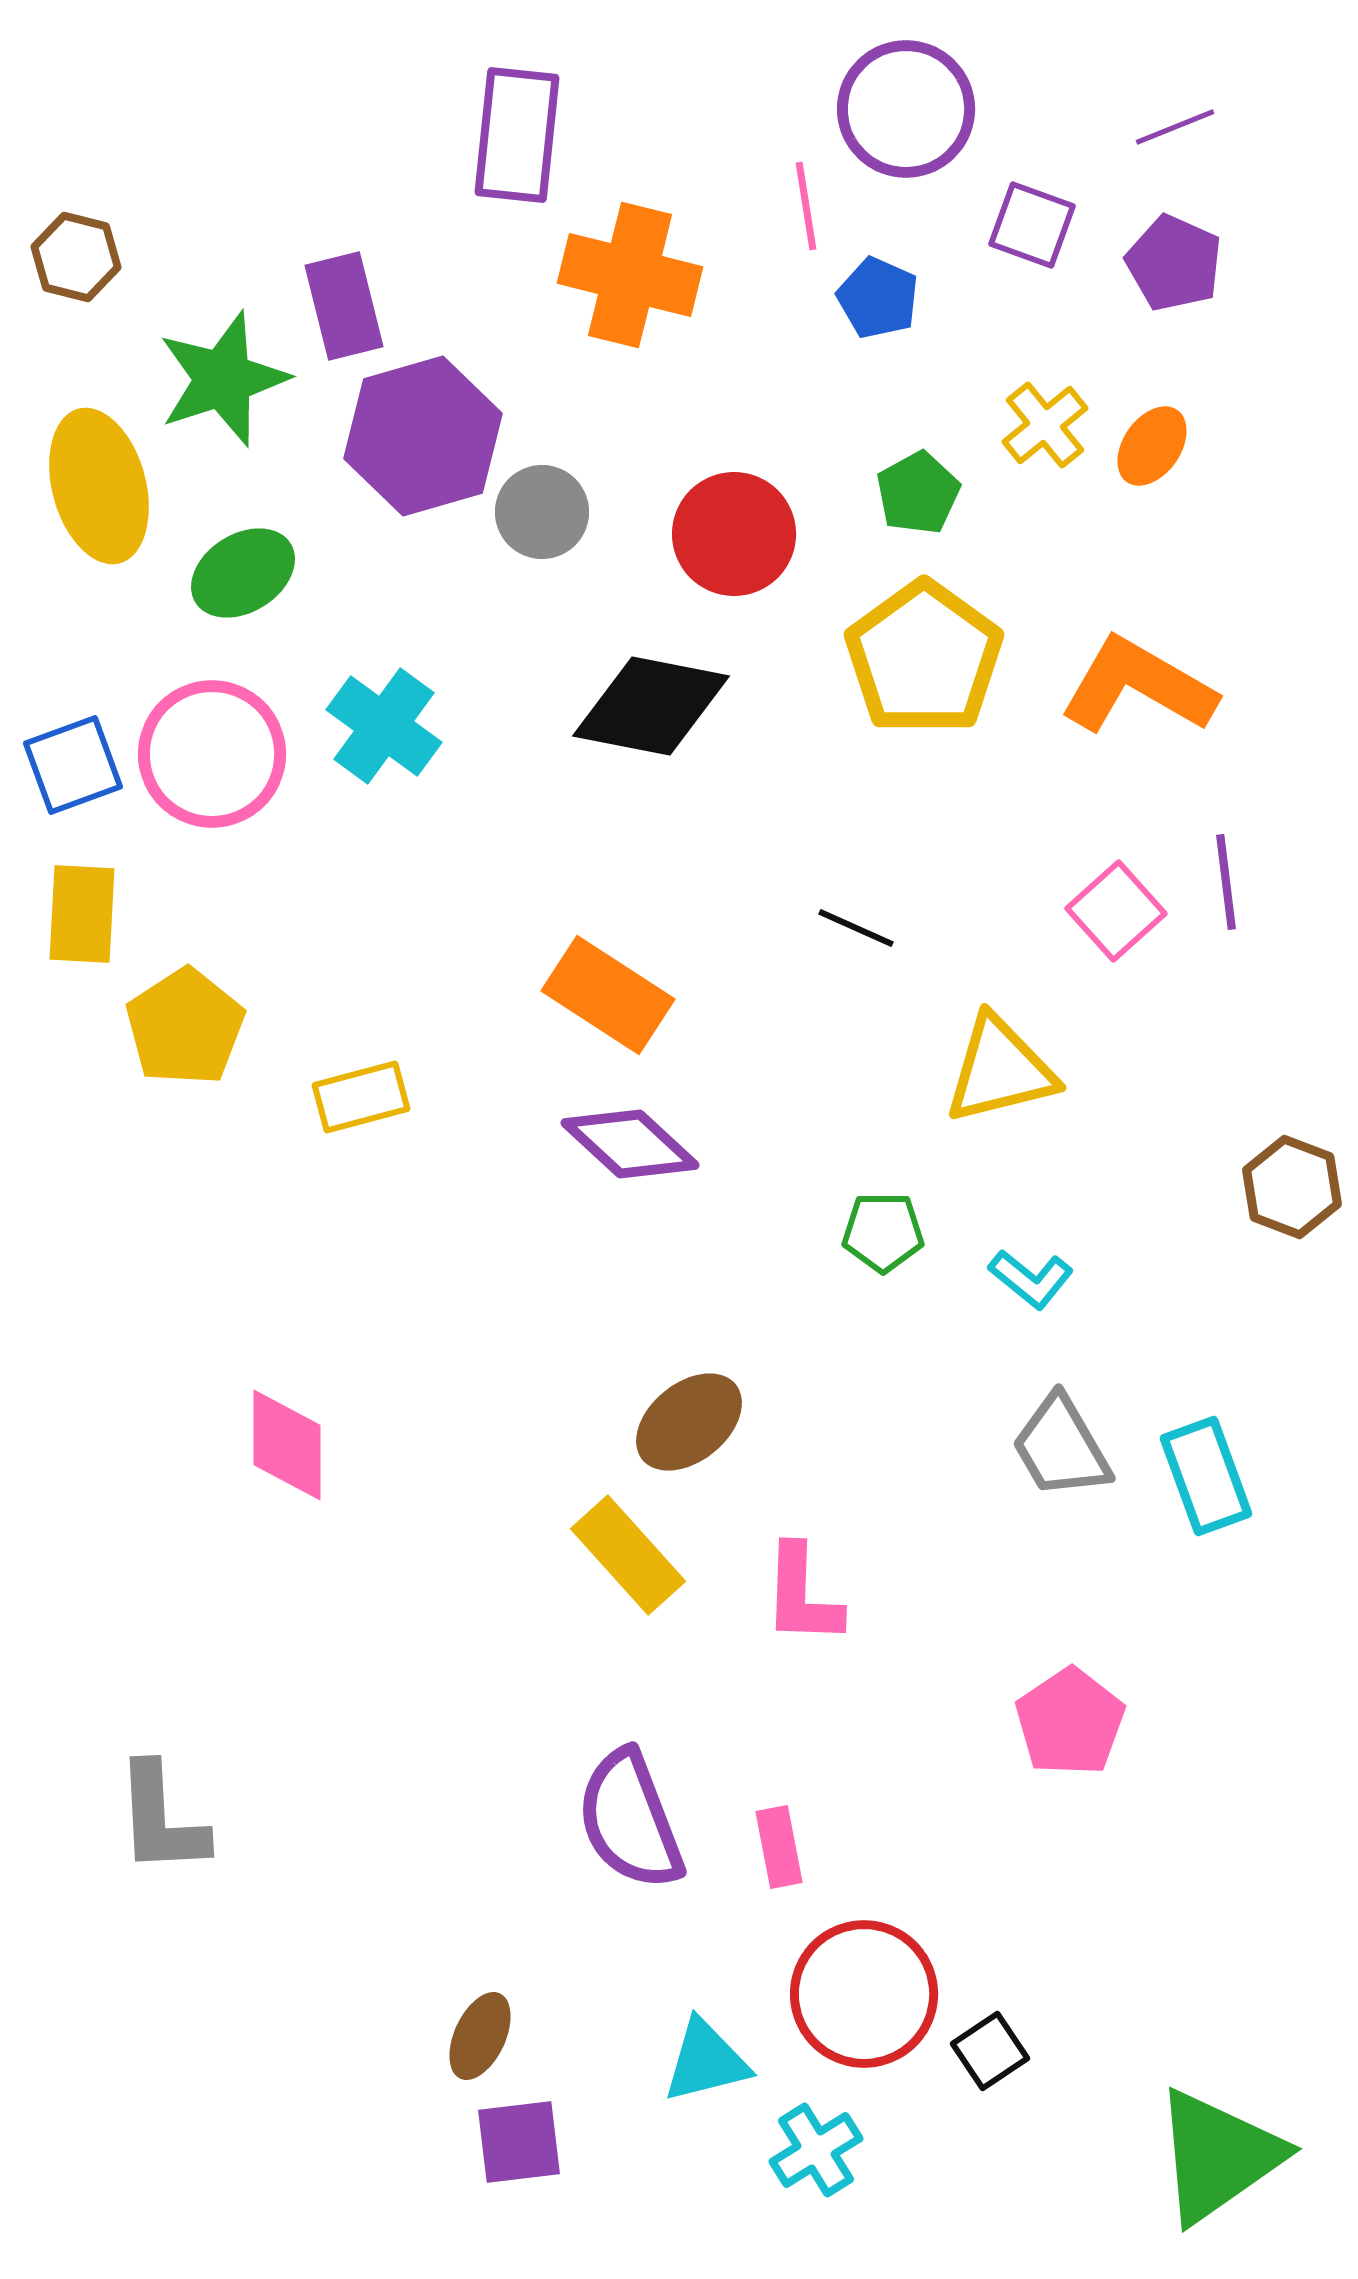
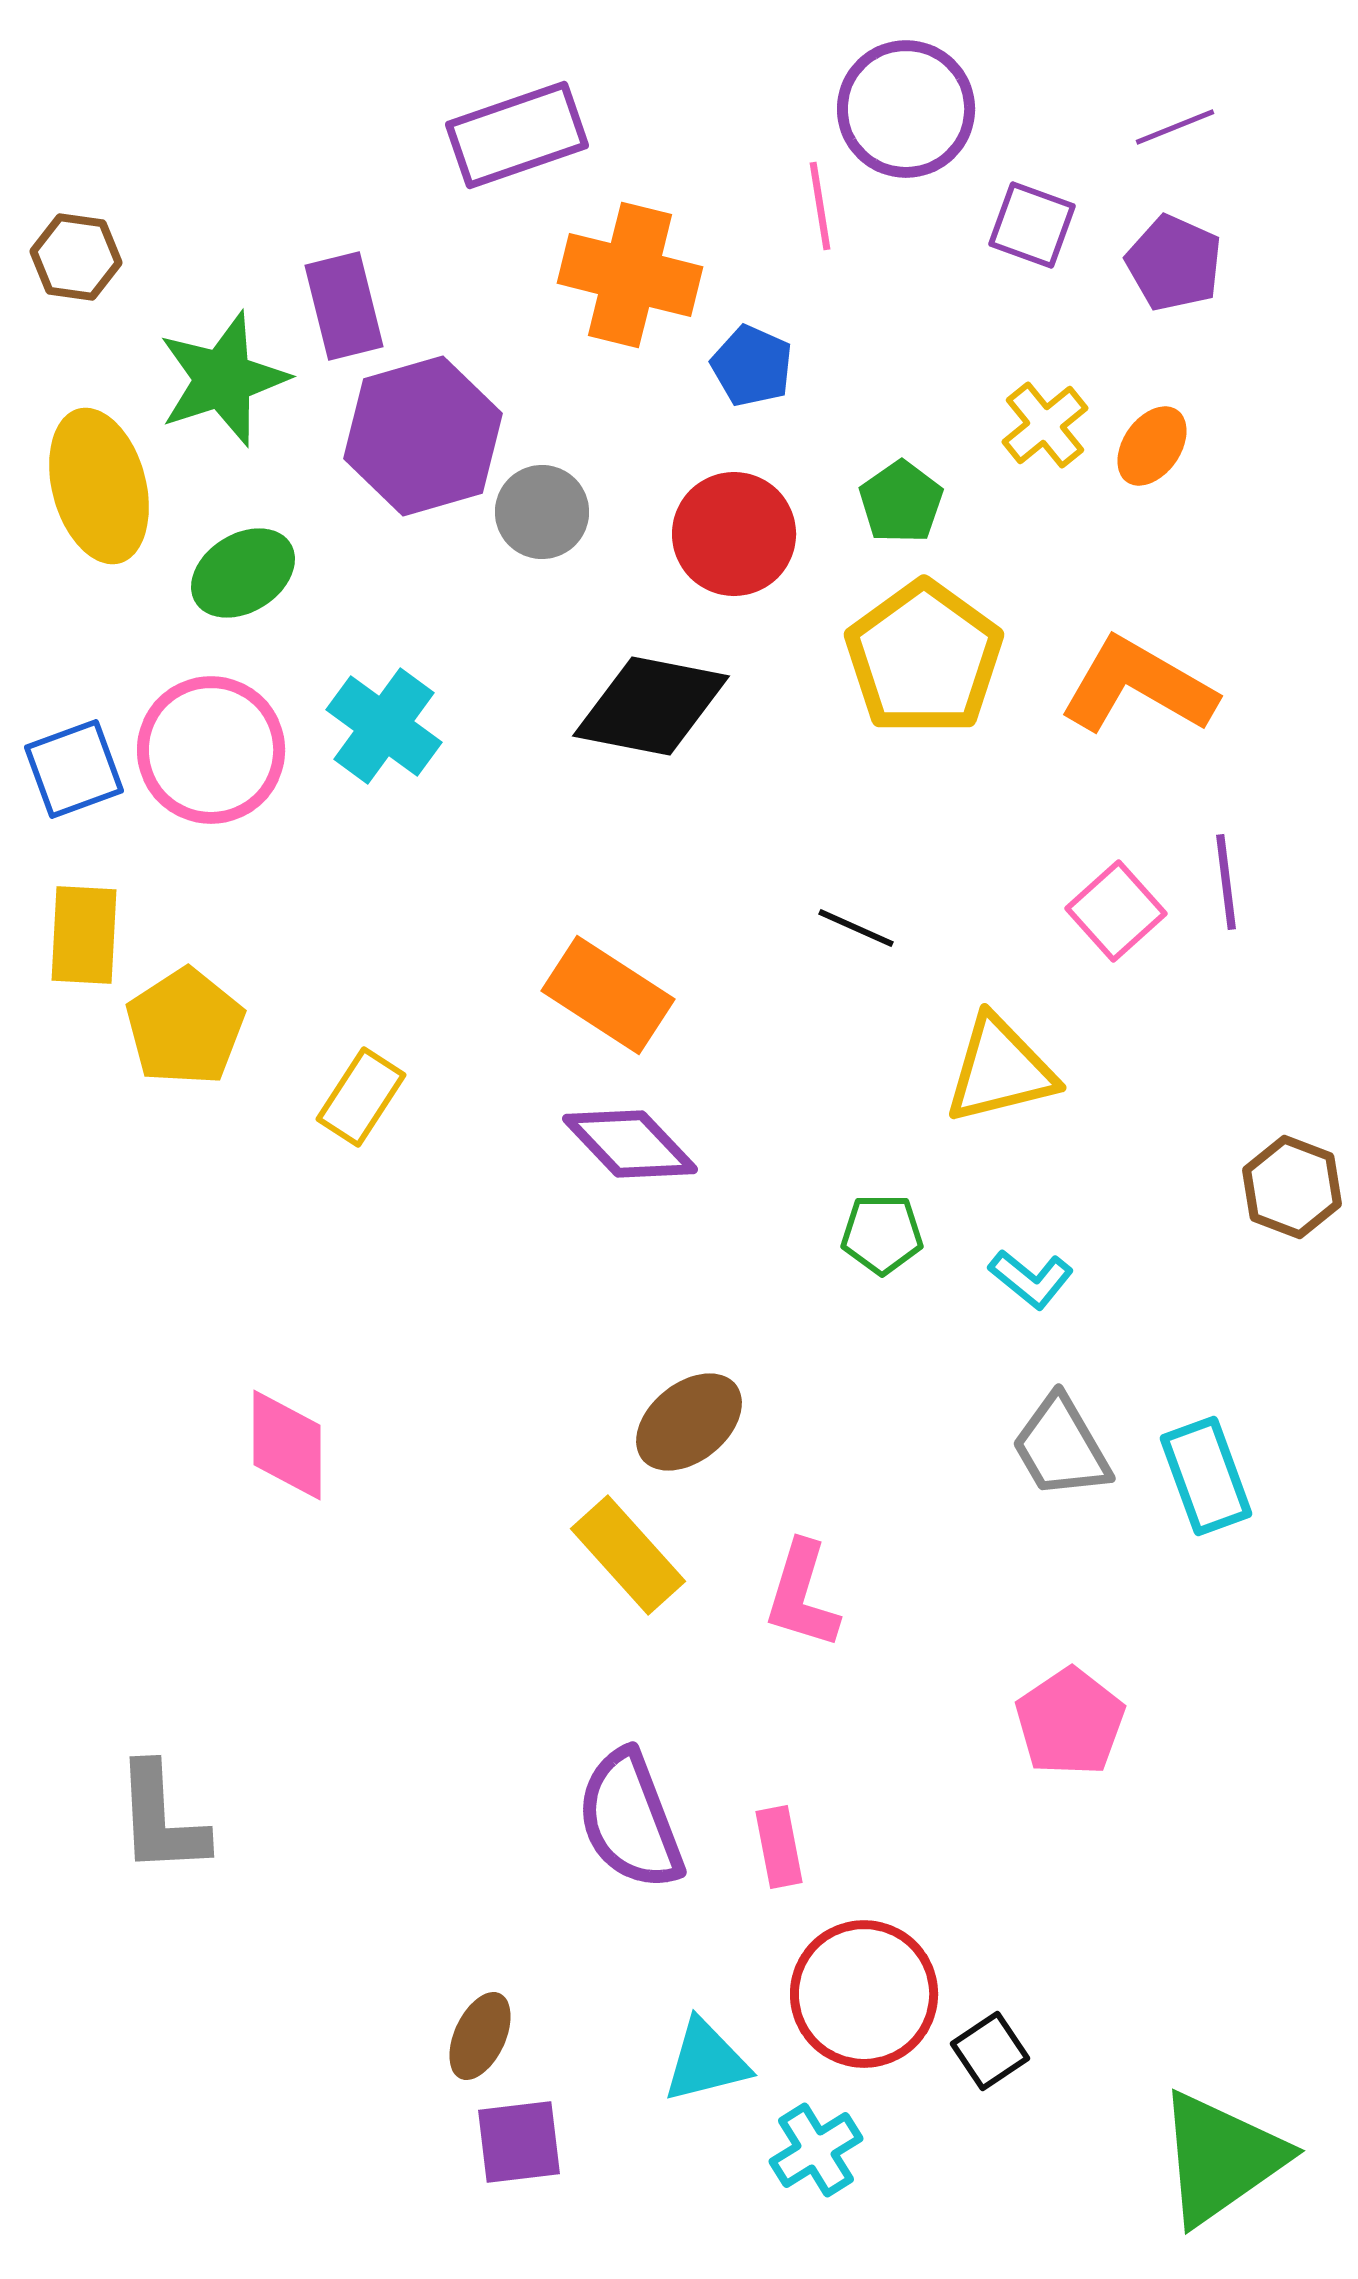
purple rectangle at (517, 135): rotated 65 degrees clockwise
pink line at (806, 206): moved 14 px right
brown hexagon at (76, 257): rotated 6 degrees counterclockwise
blue pentagon at (878, 298): moved 126 px left, 68 px down
green pentagon at (918, 493): moved 17 px left, 9 px down; rotated 6 degrees counterclockwise
pink circle at (212, 754): moved 1 px left, 4 px up
blue square at (73, 765): moved 1 px right, 4 px down
yellow rectangle at (82, 914): moved 2 px right, 21 px down
yellow rectangle at (361, 1097): rotated 42 degrees counterclockwise
purple diamond at (630, 1144): rotated 4 degrees clockwise
green pentagon at (883, 1232): moved 1 px left, 2 px down
pink L-shape at (802, 1595): rotated 15 degrees clockwise
green triangle at (1218, 2156): moved 3 px right, 2 px down
